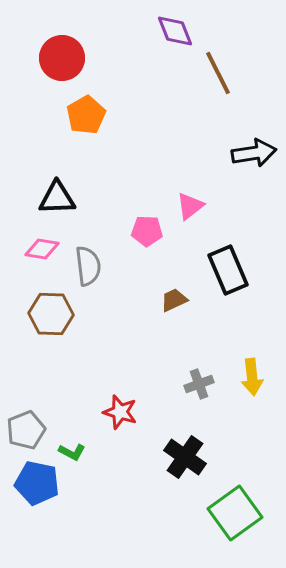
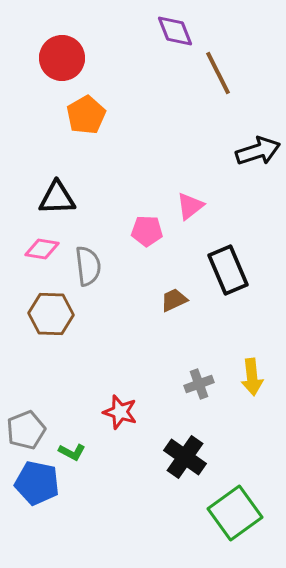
black arrow: moved 4 px right, 2 px up; rotated 9 degrees counterclockwise
